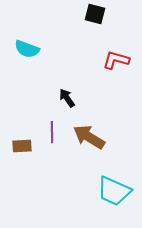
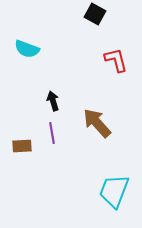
black square: rotated 15 degrees clockwise
red L-shape: rotated 60 degrees clockwise
black arrow: moved 14 px left, 3 px down; rotated 18 degrees clockwise
purple line: moved 1 px down; rotated 10 degrees counterclockwise
brown arrow: moved 8 px right, 14 px up; rotated 16 degrees clockwise
cyan trapezoid: rotated 87 degrees clockwise
